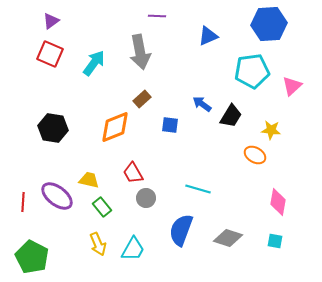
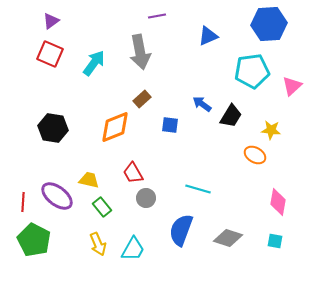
purple line: rotated 12 degrees counterclockwise
green pentagon: moved 2 px right, 17 px up
